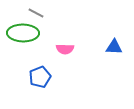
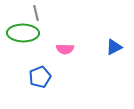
gray line: rotated 49 degrees clockwise
blue triangle: rotated 30 degrees counterclockwise
